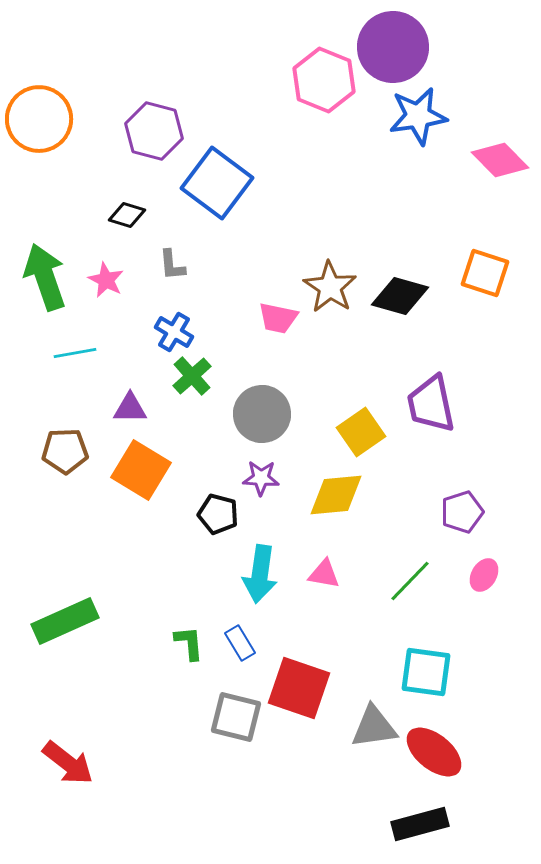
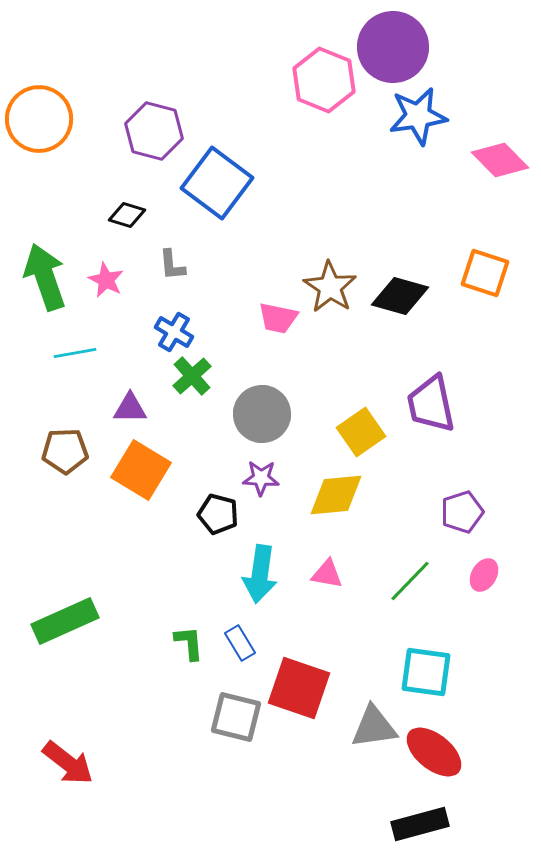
pink triangle at (324, 574): moved 3 px right
